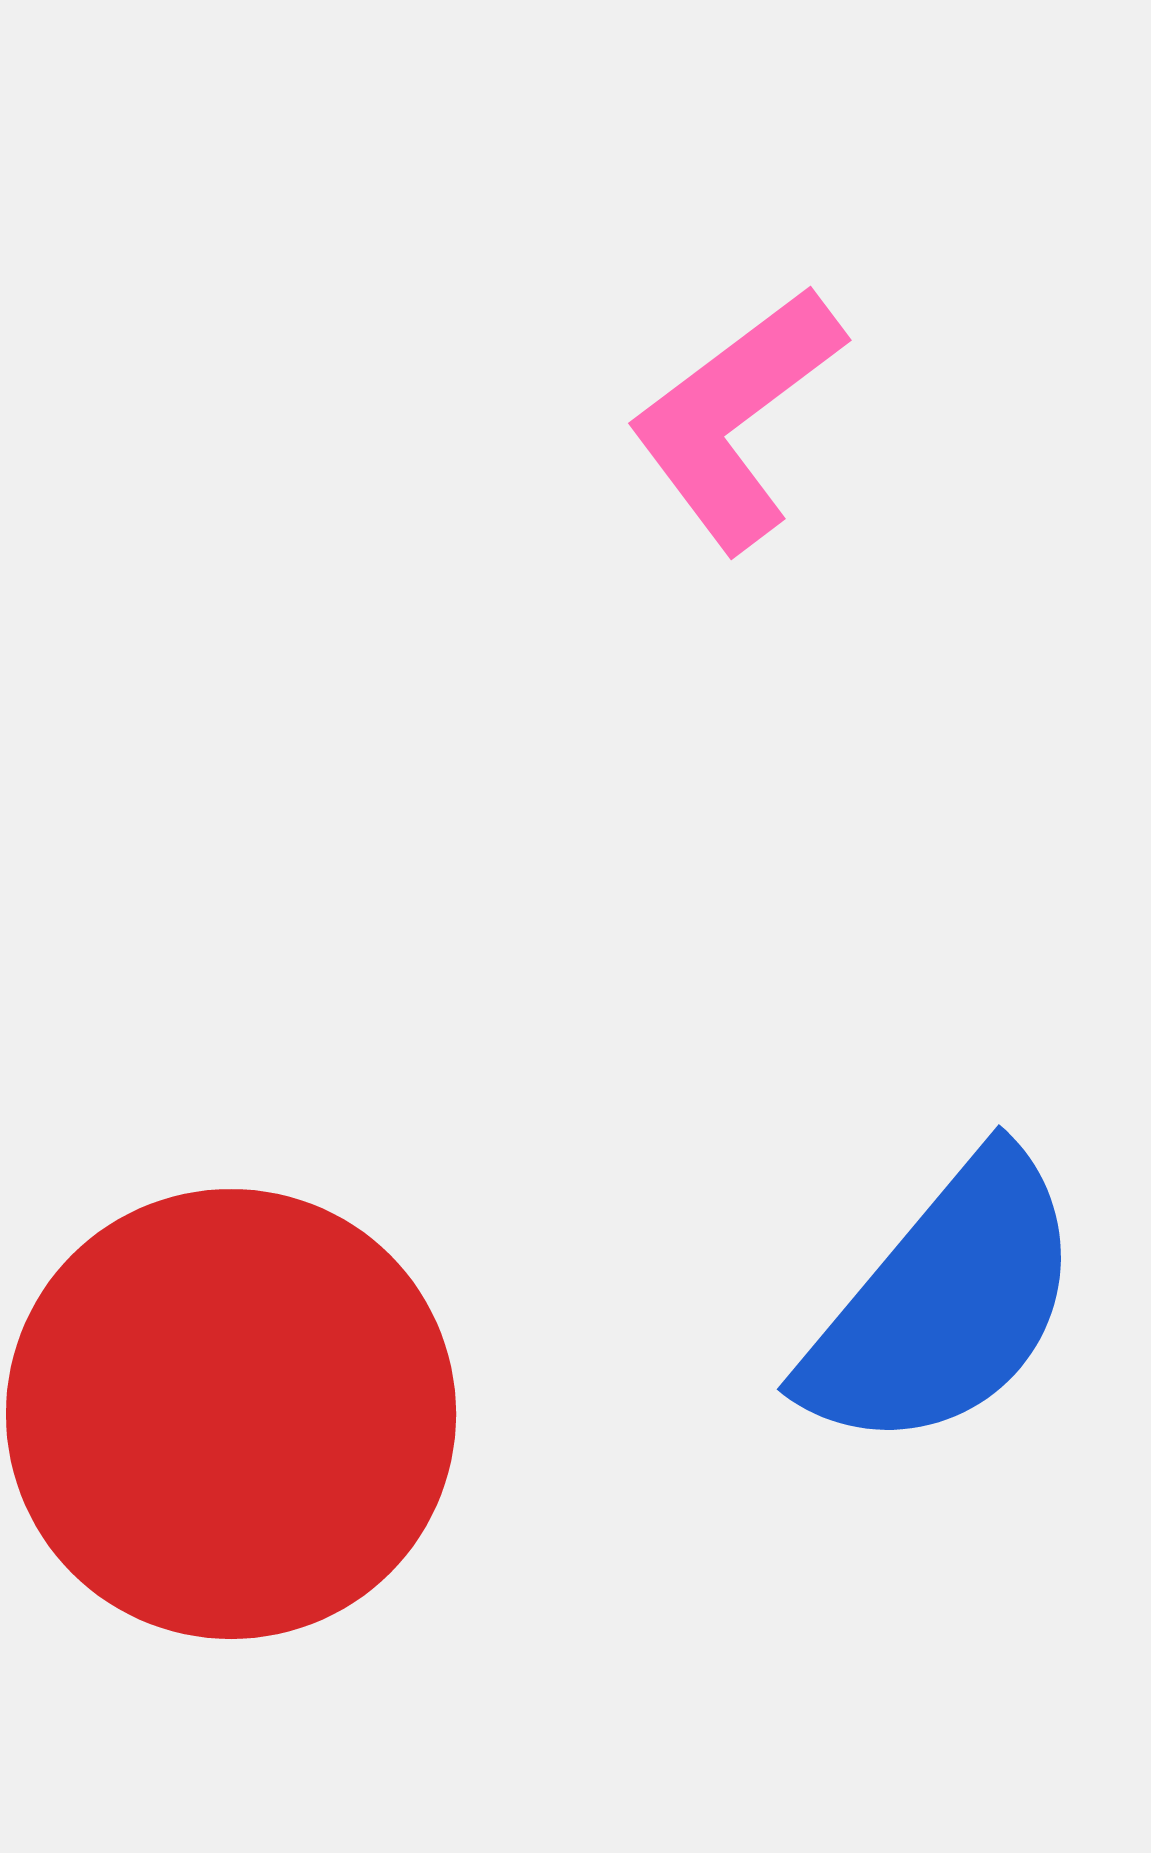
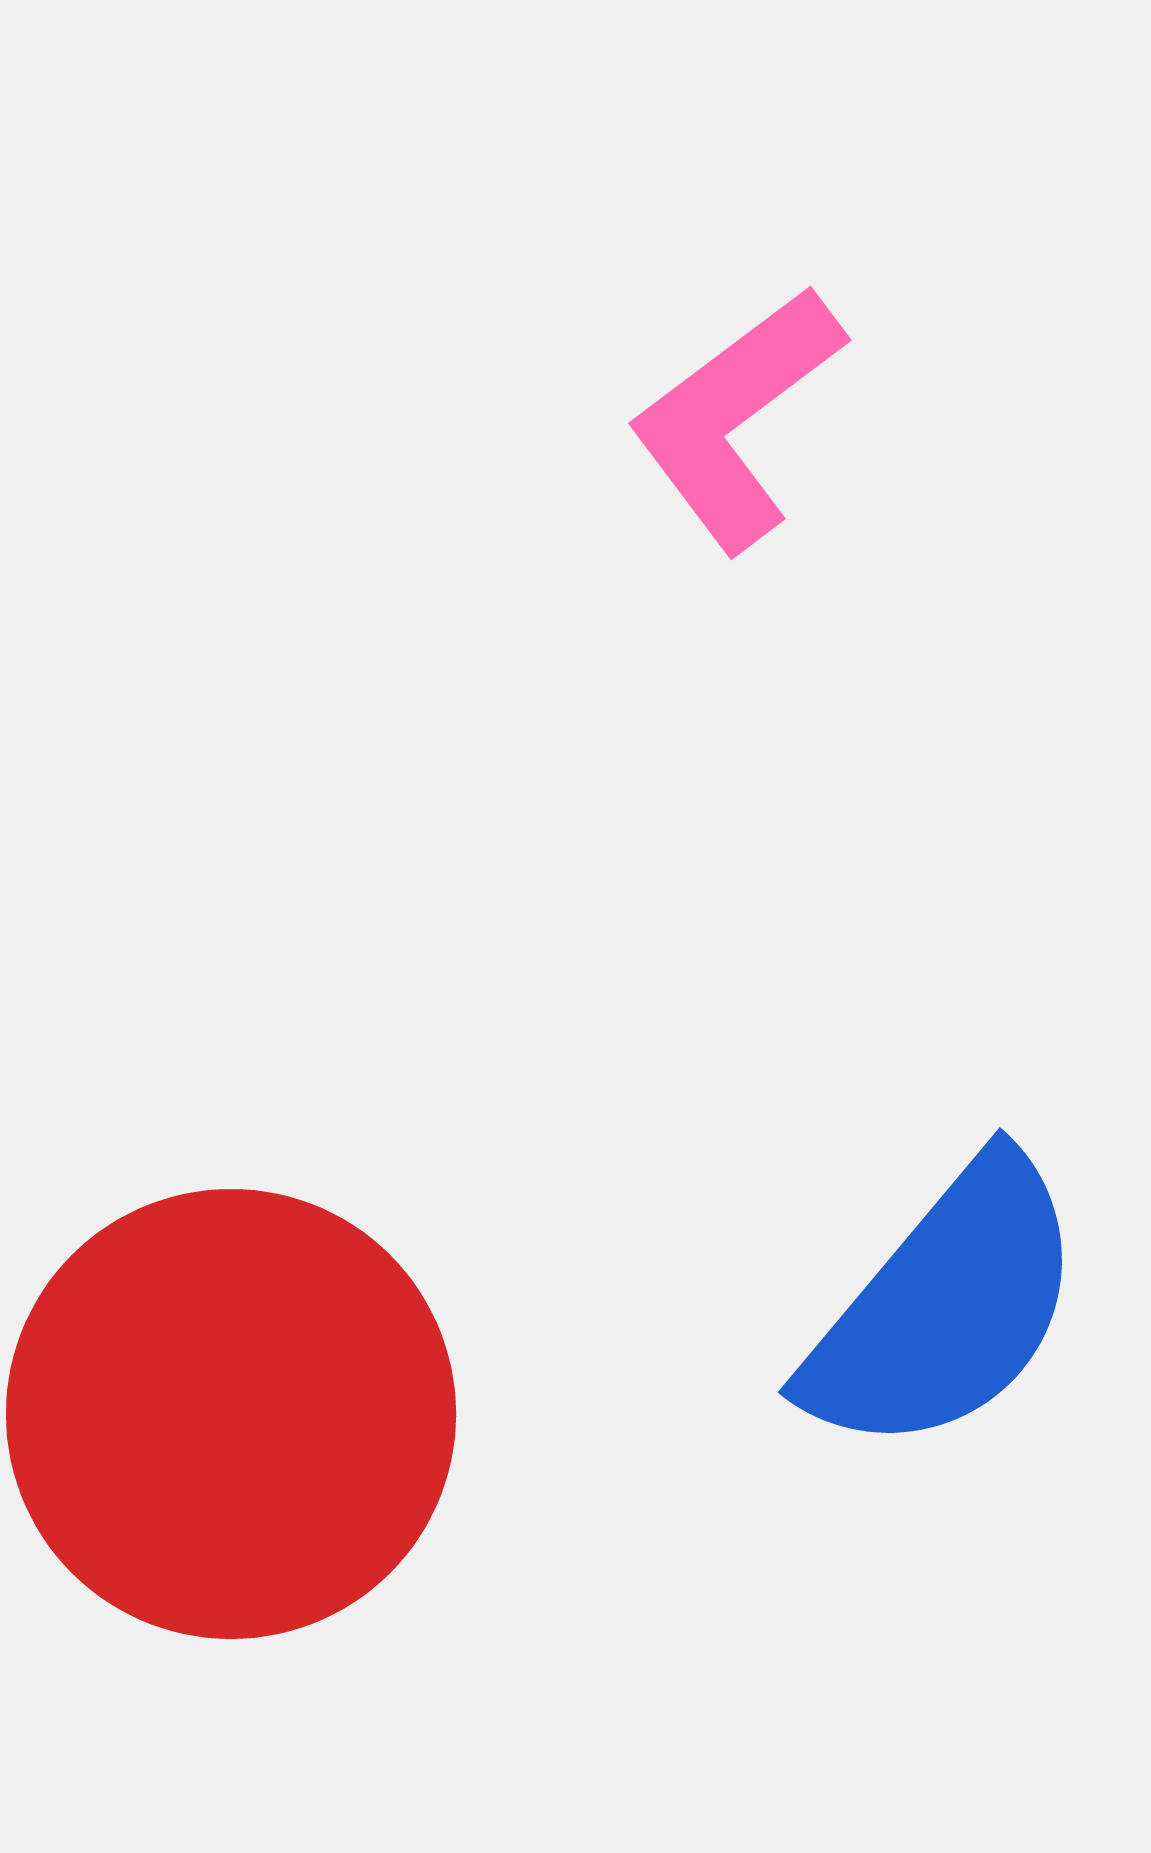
blue semicircle: moved 1 px right, 3 px down
